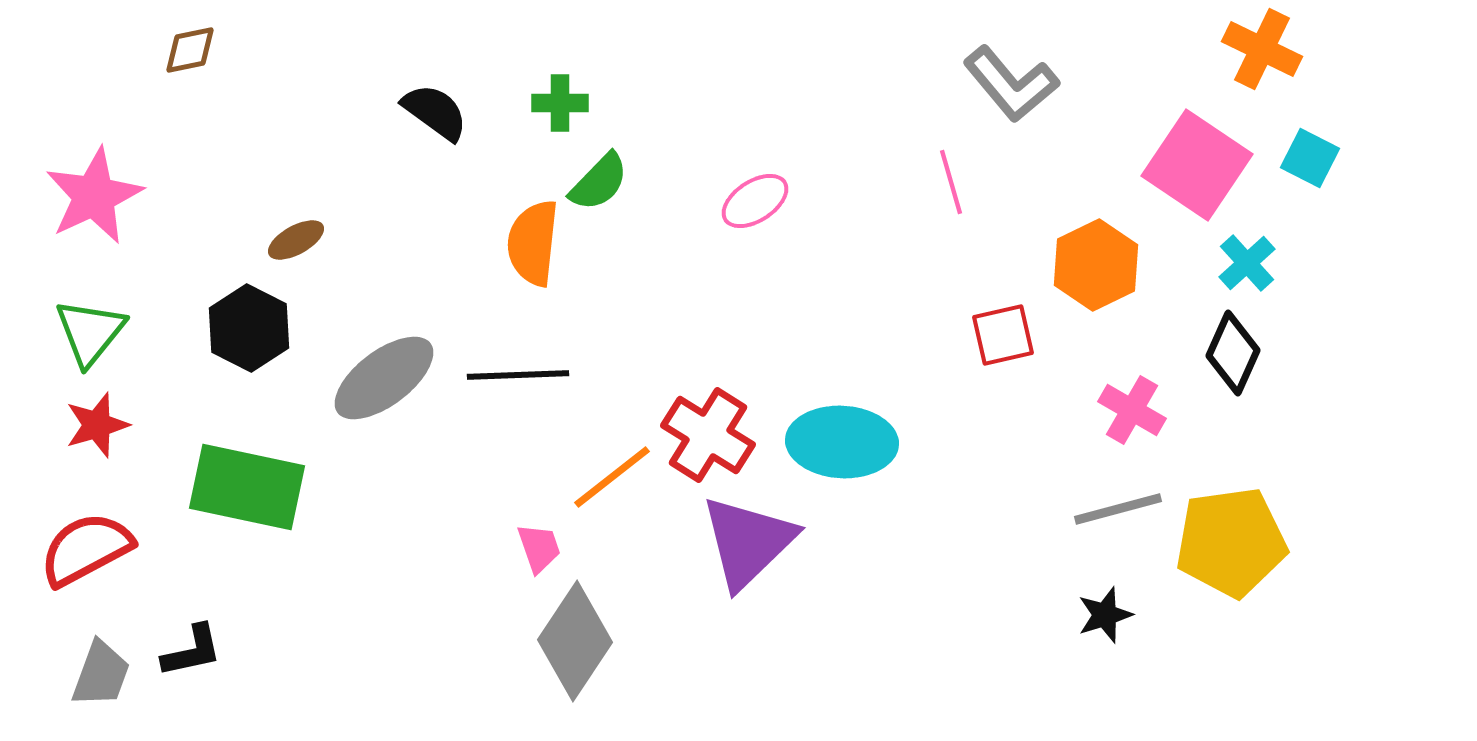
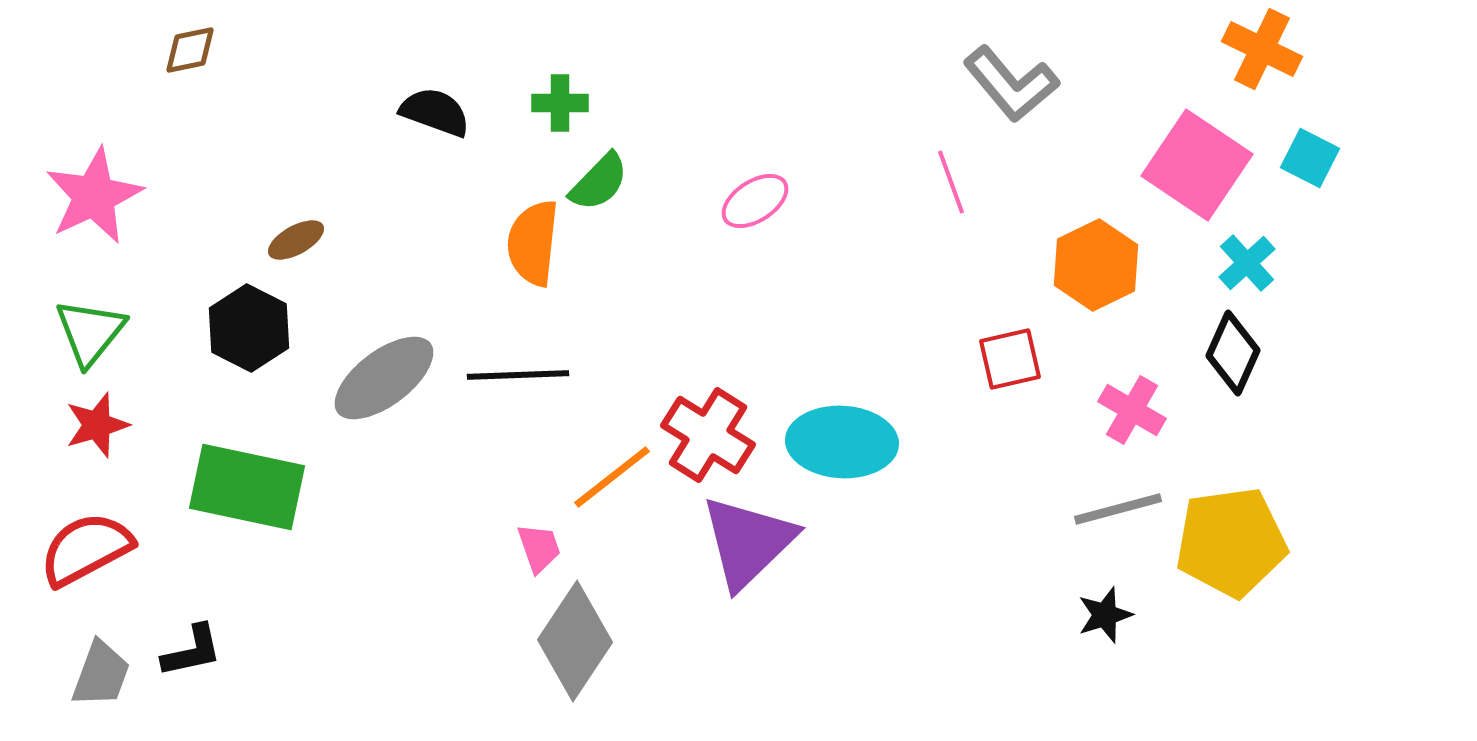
black semicircle: rotated 16 degrees counterclockwise
pink line: rotated 4 degrees counterclockwise
red square: moved 7 px right, 24 px down
